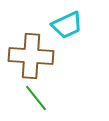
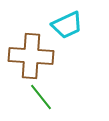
green line: moved 5 px right, 1 px up
